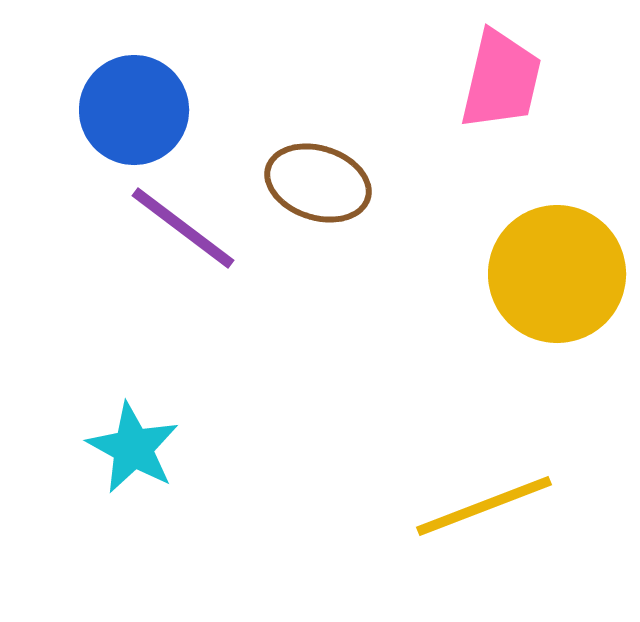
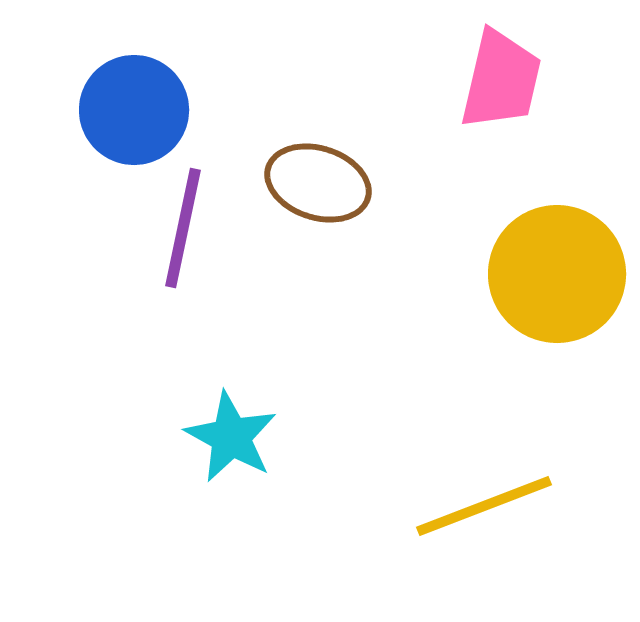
purple line: rotated 65 degrees clockwise
cyan star: moved 98 px right, 11 px up
